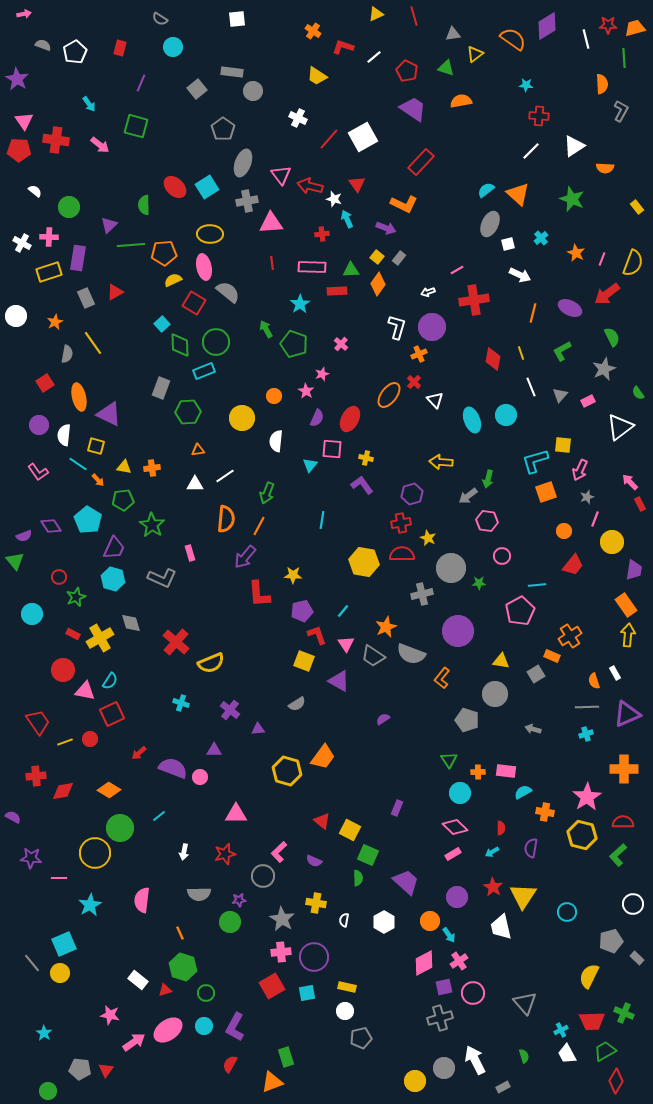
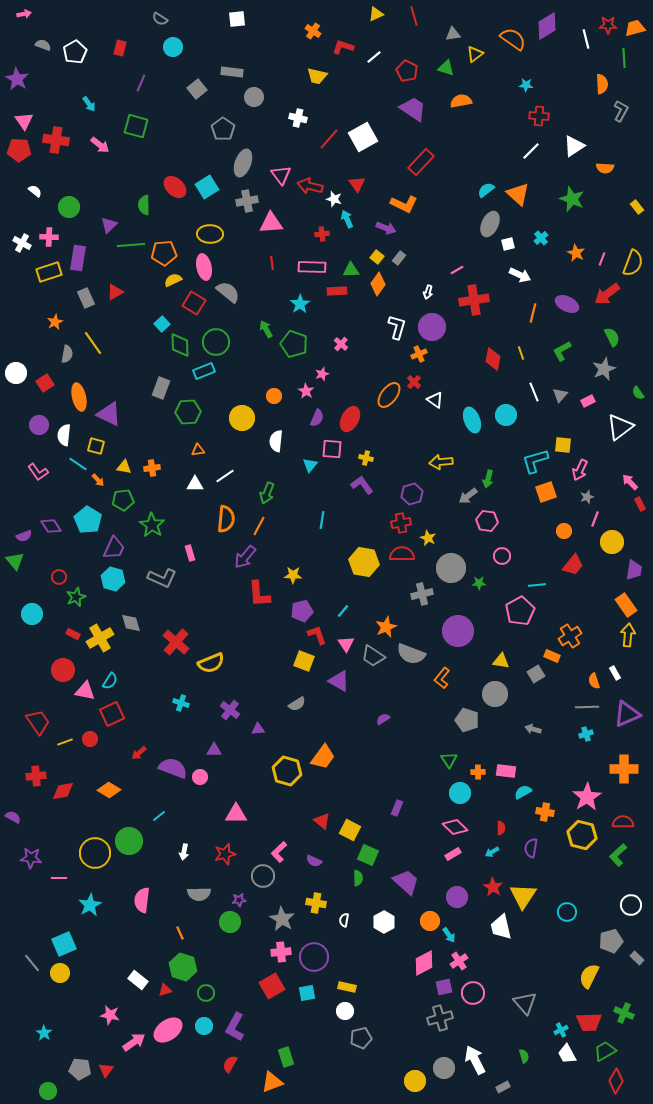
yellow trapezoid at (317, 76): rotated 20 degrees counterclockwise
gray circle at (253, 91): moved 1 px right, 6 px down
white cross at (298, 118): rotated 12 degrees counterclockwise
white arrow at (428, 292): rotated 56 degrees counterclockwise
purple ellipse at (570, 308): moved 3 px left, 4 px up
white circle at (16, 316): moved 57 px down
white line at (531, 387): moved 3 px right, 5 px down
white triangle at (435, 400): rotated 12 degrees counterclockwise
yellow arrow at (441, 462): rotated 10 degrees counterclockwise
green circle at (120, 828): moved 9 px right, 13 px down
white circle at (633, 904): moved 2 px left, 1 px down
red trapezoid at (592, 1021): moved 3 px left, 1 px down
